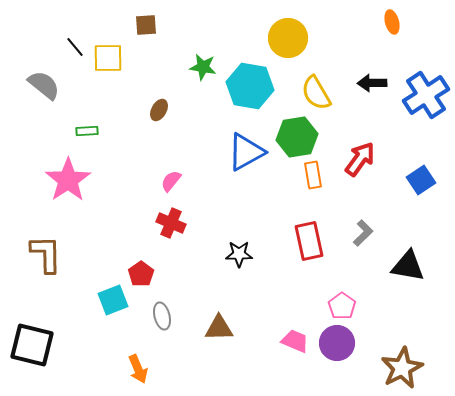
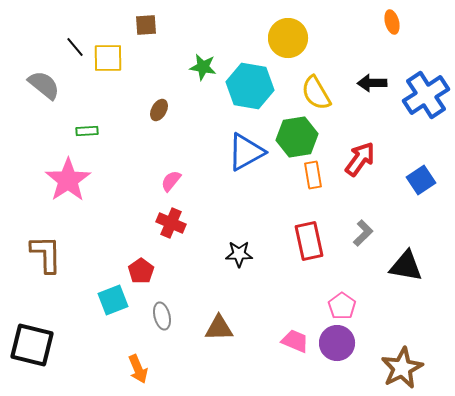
black triangle: moved 2 px left
red pentagon: moved 3 px up
